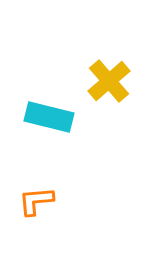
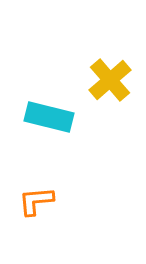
yellow cross: moved 1 px right, 1 px up
